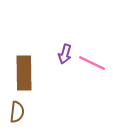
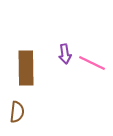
purple arrow: rotated 24 degrees counterclockwise
brown rectangle: moved 2 px right, 5 px up
